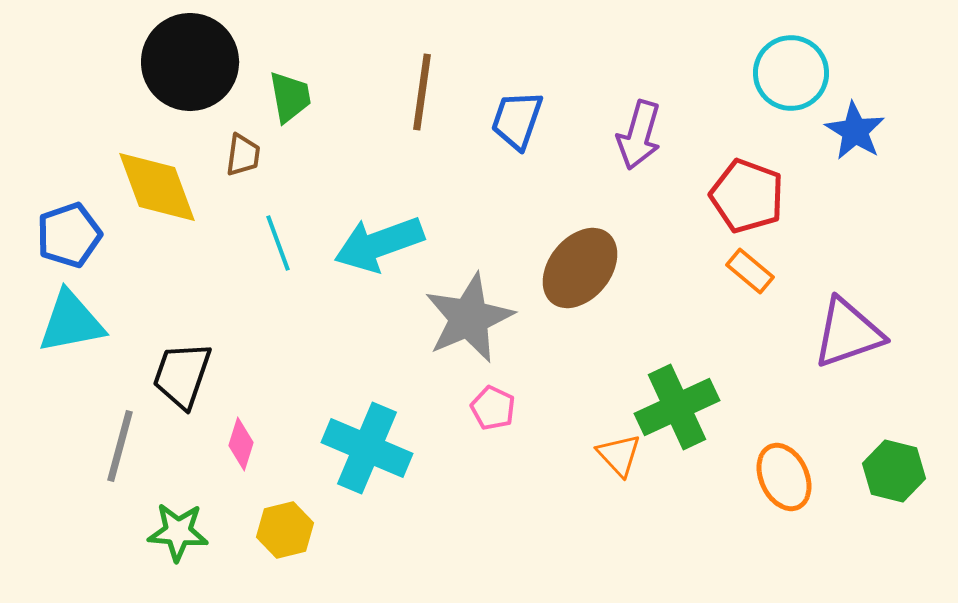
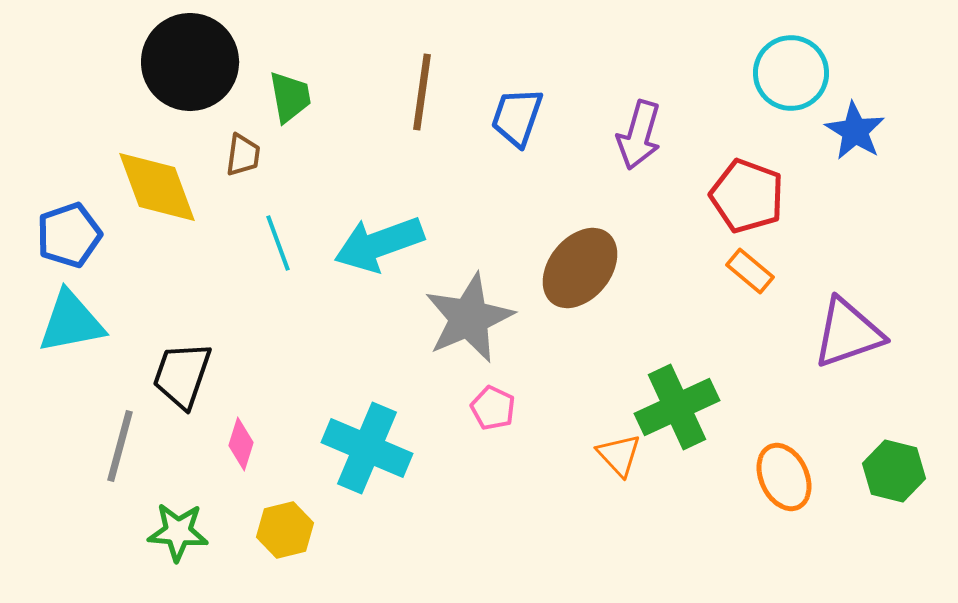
blue trapezoid: moved 3 px up
